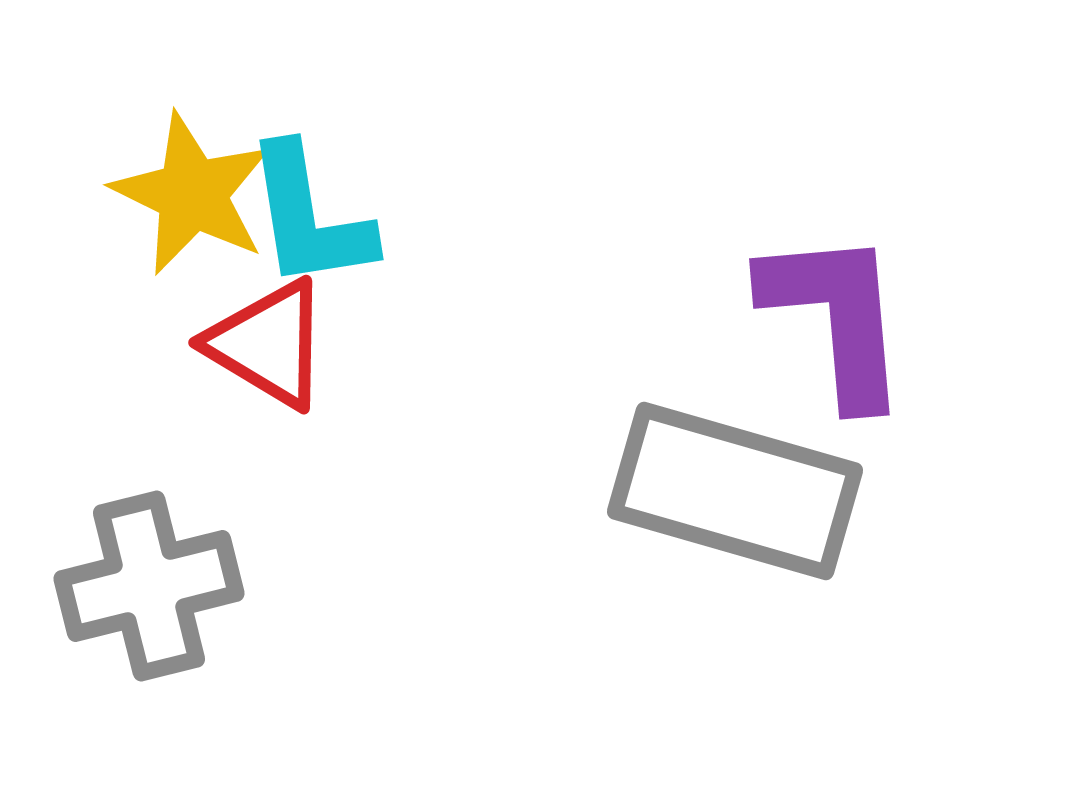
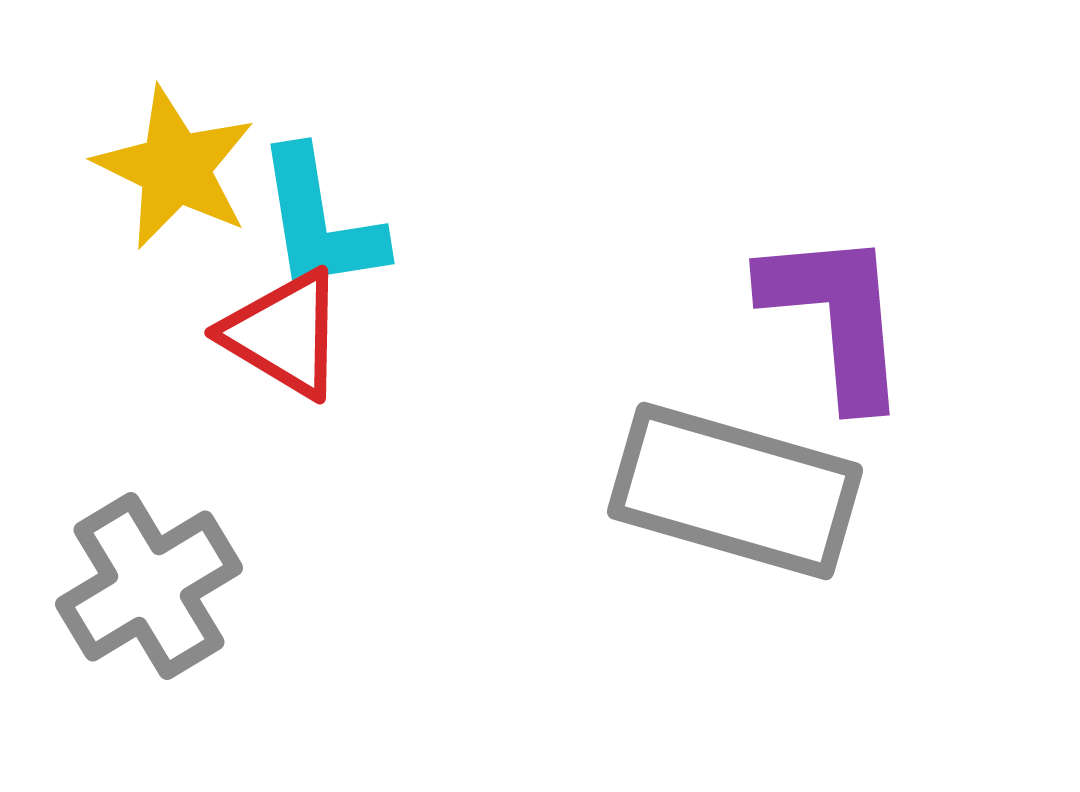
yellow star: moved 17 px left, 26 px up
cyan L-shape: moved 11 px right, 4 px down
red triangle: moved 16 px right, 10 px up
gray cross: rotated 17 degrees counterclockwise
